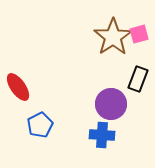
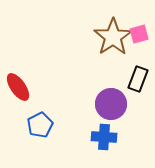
blue cross: moved 2 px right, 2 px down
